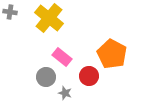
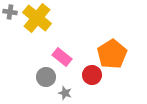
yellow cross: moved 12 px left
orange pentagon: rotated 12 degrees clockwise
red circle: moved 3 px right, 1 px up
